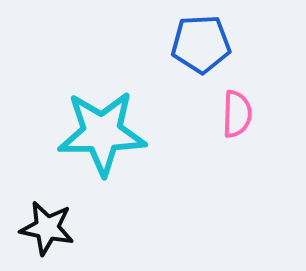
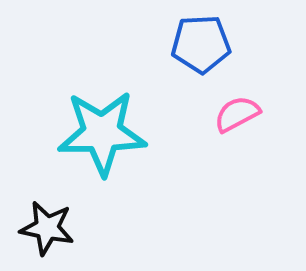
pink semicircle: rotated 120 degrees counterclockwise
